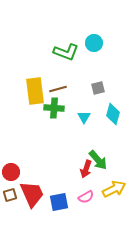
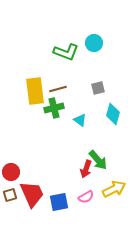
green cross: rotated 18 degrees counterclockwise
cyan triangle: moved 4 px left, 3 px down; rotated 24 degrees counterclockwise
